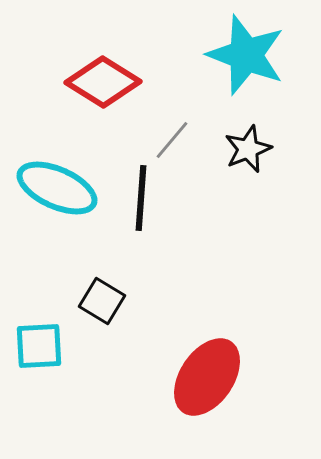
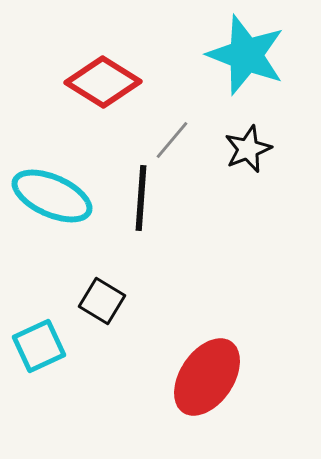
cyan ellipse: moved 5 px left, 8 px down
cyan square: rotated 22 degrees counterclockwise
